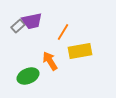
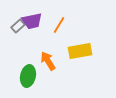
orange line: moved 4 px left, 7 px up
orange arrow: moved 2 px left
green ellipse: rotated 55 degrees counterclockwise
